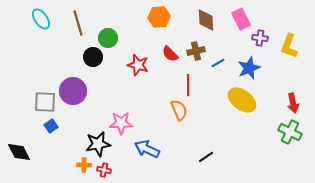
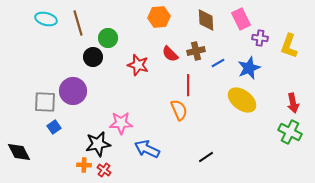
cyan ellipse: moved 5 px right; rotated 40 degrees counterclockwise
blue square: moved 3 px right, 1 px down
red cross: rotated 24 degrees clockwise
